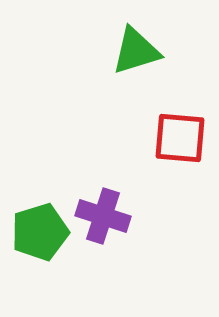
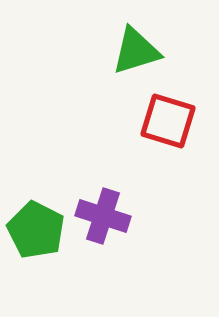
red square: moved 12 px left, 17 px up; rotated 12 degrees clockwise
green pentagon: moved 4 px left, 2 px up; rotated 28 degrees counterclockwise
